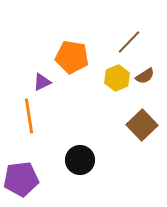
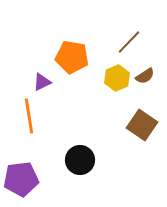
brown square: rotated 12 degrees counterclockwise
